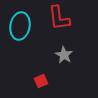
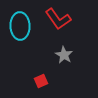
red L-shape: moved 1 px left, 1 px down; rotated 28 degrees counterclockwise
cyan ellipse: rotated 12 degrees counterclockwise
